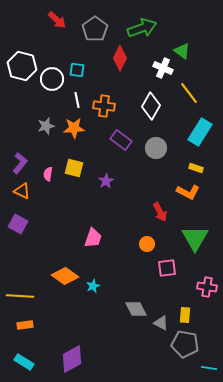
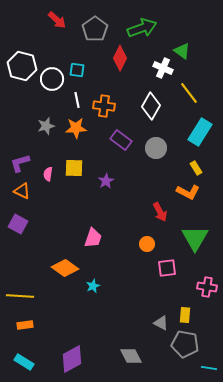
orange star at (74, 128): moved 2 px right
purple L-shape at (20, 163): rotated 145 degrees counterclockwise
yellow square at (74, 168): rotated 12 degrees counterclockwise
yellow rectangle at (196, 168): rotated 40 degrees clockwise
orange diamond at (65, 276): moved 8 px up
gray diamond at (136, 309): moved 5 px left, 47 px down
